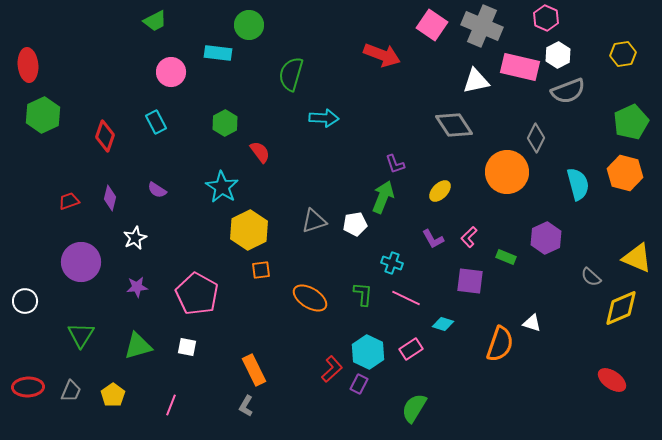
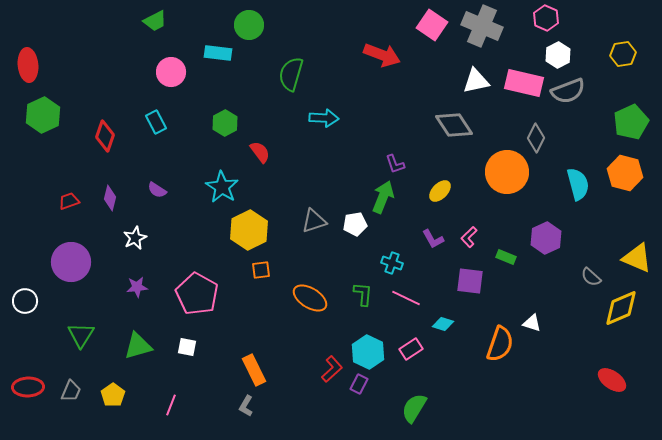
pink rectangle at (520, 67): moved 4 px right, 16 px down
purple circle at (81, 262): moved 10 px left
